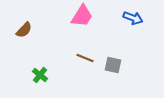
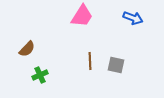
brown semicircle: moved 3 px right, 19 px down
brown line: moved 5 px right, 3 px down; rotated 66 degrees clockwise
gray square: moved 3 px right
green cross: rotated 28 degrees clockwise
